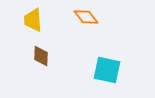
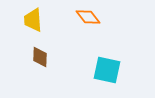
orange diamond: moved 2 px right
brown diamond: moved 1 px left, 1 px down
